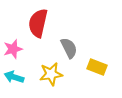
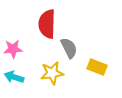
red semicircle: moved 9 px right, 1 px down; rotated 12 degrees counterclockwise
pink star: rotated 12 degrees clockwise
yellow star: moved 1 px right, 1 px up
